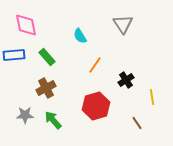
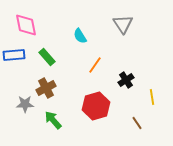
gray star: moved 11 px up
